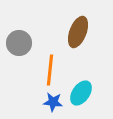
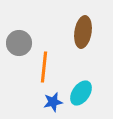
brown ellipse: moved 5 px right; rotated 12 degrees counterclockwise
orange line: moved 6 px left, 3 px up
blue star: rotated 18 degrees counterclockwise
